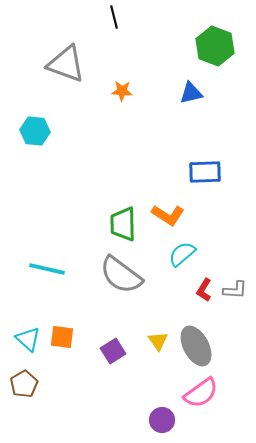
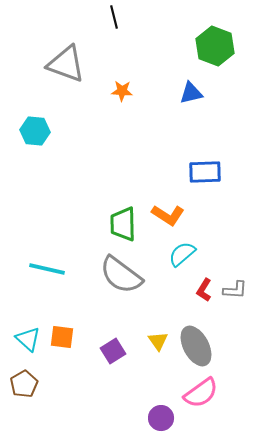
purple circle: moved 1 px left, 2 px up
